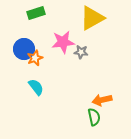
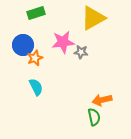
yellow triangle: moved 1 px right
blue circle: moved 1 px left, 4 px up
cyan semicircle: rotated 12 degrees clockwise
